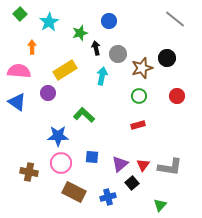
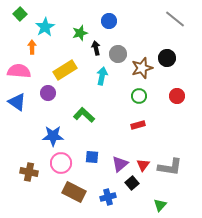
cyan star: moved 4 px left, 5 px down
blue star: moved 5 px left
